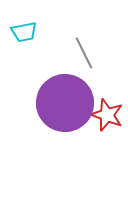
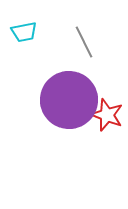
gray line: moved 11 px up
purple circle: moved 4 px right, 3 px up
